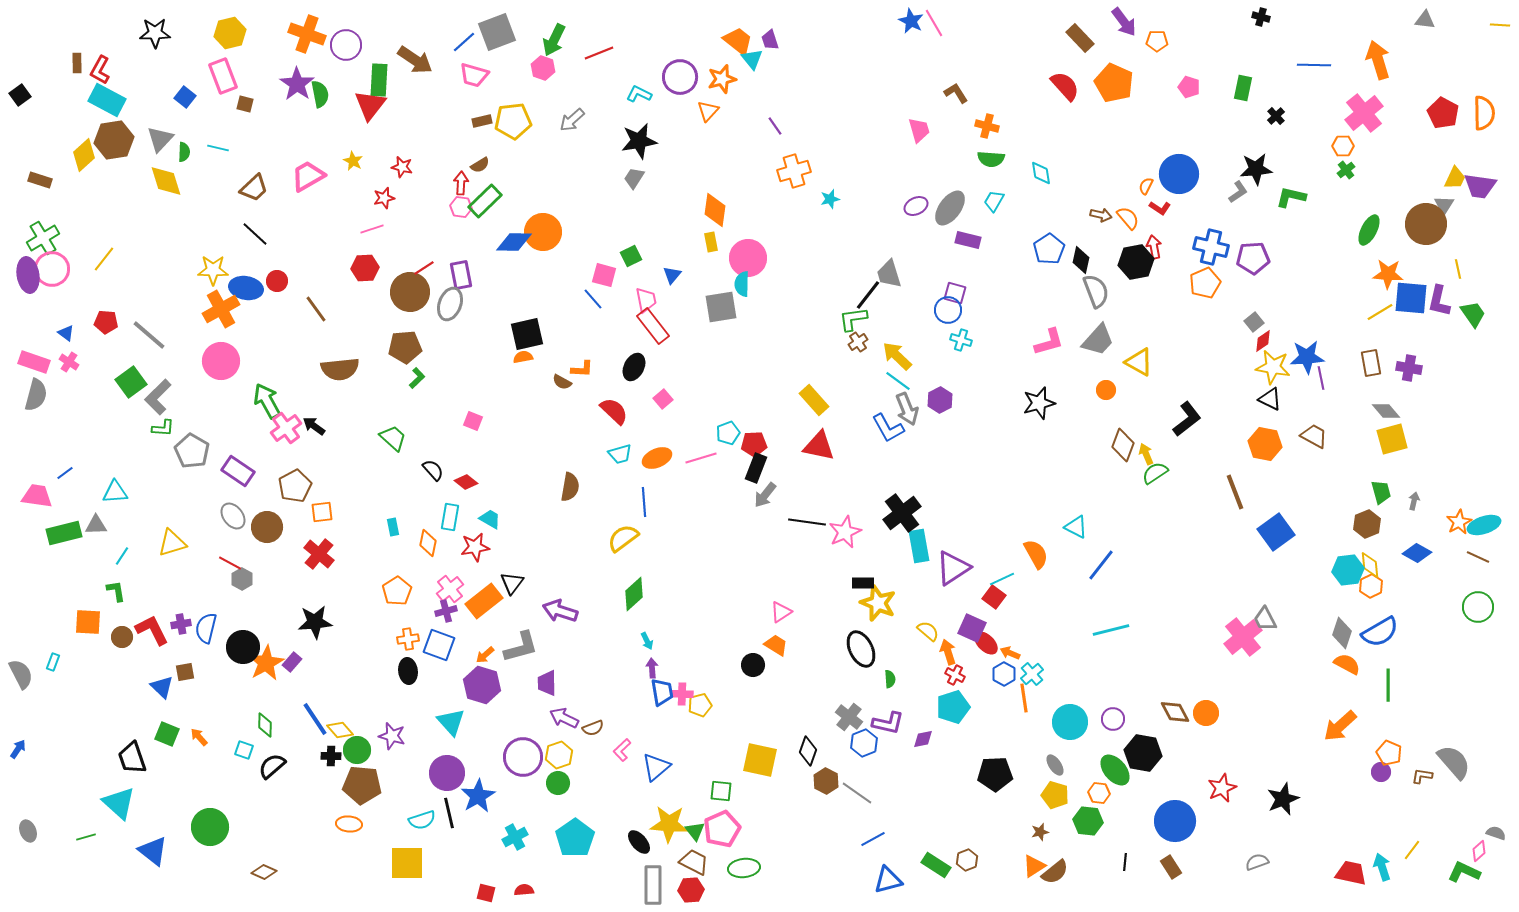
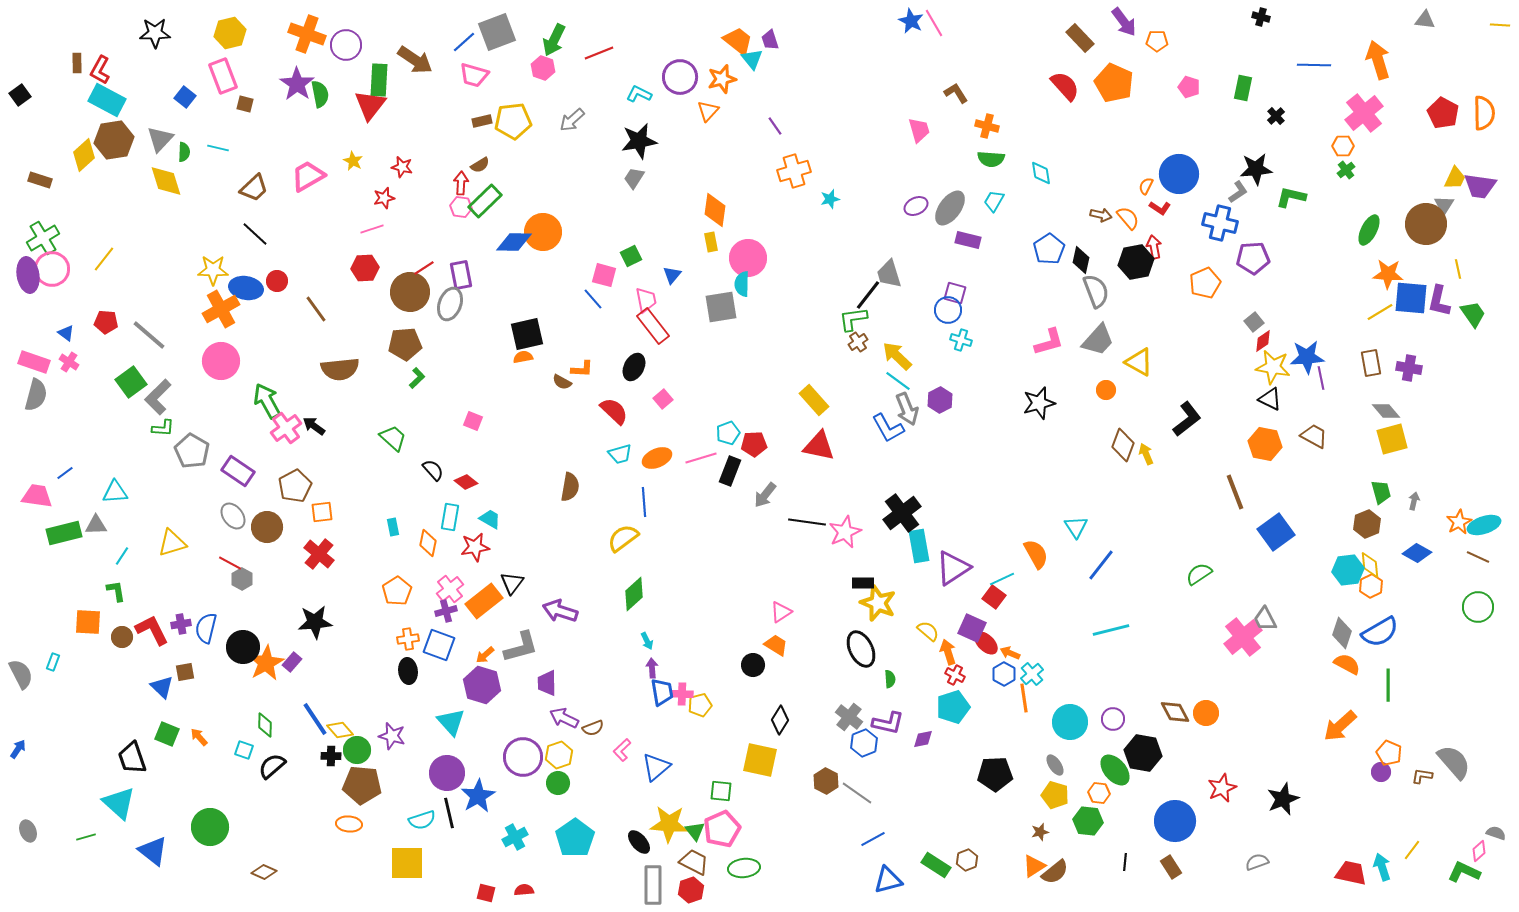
blue cross at (1211, 247): moved 9 px right, 24 px up
brown pentagon at (405, 347): moved 3 px up
black rectangle at (756, 468): moved 26 px left, 3 px down
green semicircle at (1155, 473): moved 44 px right, 101 px down
cyan triangle at (1076, 527): rotated 30 degrees clockwise
black diamond at (808, 751): moved 28 px left, 31 px up; rotated 12 degrees clockwise
red hexagon at (691, 890): rotated 15 degrees counterclockwise
